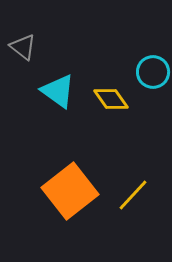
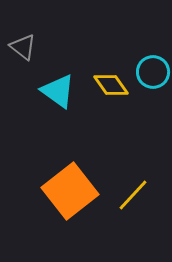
yellow diamond: moved 14 px up
